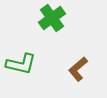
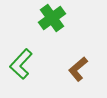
green L-shape: rotated 120 degrees clockwise
